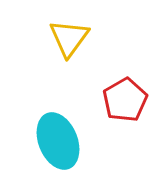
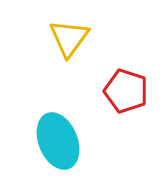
red pentagon: moved 1 px right, 9 px up; rotated 24 degrees counterclockwise
